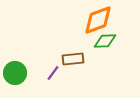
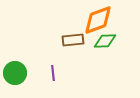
brown rectangle: moved 19 px up
purple line: rotated 42 degrees counterclockwise
